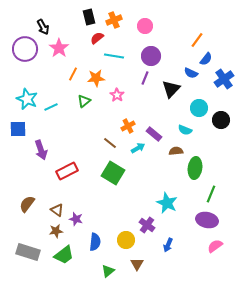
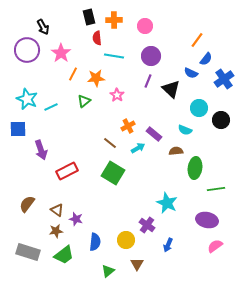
orange cross at (114, 20): rotated 21 degrees clockwise
red semicircle at (97, 38): rotated 56 degrees counterclockwise
pink star at (59, 48): moved 2 px right, 5 px down
purple circle at (25, 49): moved 2 px right, 1 px down
purple line at (145, 78): moved 3 px right, 3 px down
black triangle at (171, 89): rotated 30 degrees counterclockwise
green line at (211, 194): moved 5 px right, 5 px up; rotated 60 degrees clockwise
